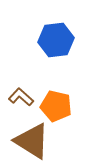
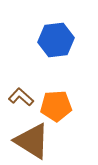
orange pentagon: rotated 16 degrees counterclockwise
